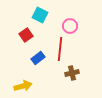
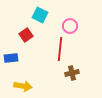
blue rectangle: moved 27 px left; rotated 32 degrees clockwise
yellow arrow: rotated 24 degrees clockwise
